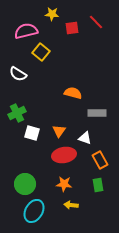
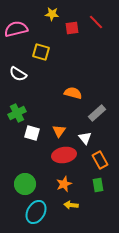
pink semicircle: moved 10 px left, 2 px up
yellow square: rotated 24 degrees counterclockwise
gray rectangle: rotated 42 degrees counterclockwise
white triangle: rotated 32 degrees clockwise
orange star: rotated 28 degrees counterclockwise
cyan ellipse: moved 2 px right, 1 px down
